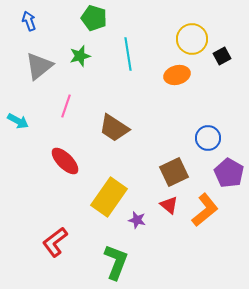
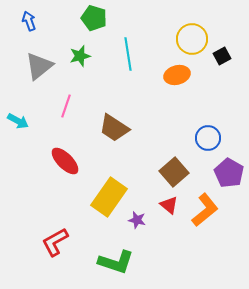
brown square: rotated 16 degrees counterclockwise
red L-shape: rotated 8 degrees clockwise
green L-shape: rotated 87 degrees clockwise
